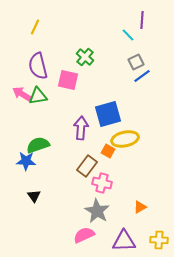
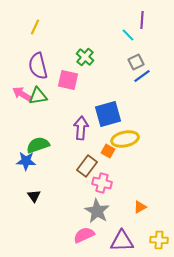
purple triangle: moved 2 px left
